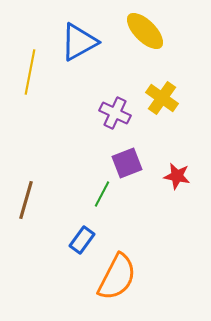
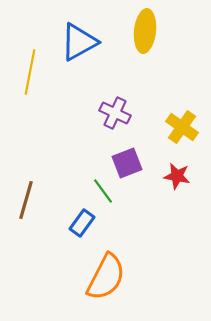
yellow ellipse: rotated 51 degrees clockwise
yellow cross: moved 20 px right, 29 px down
green line: moved 1 px right, 3 px up; rotated 64 degrees counterclockwise
blue rectangle: moved 17 px up
orange semicircle: moved 11 px left
